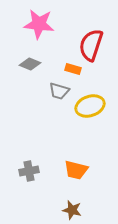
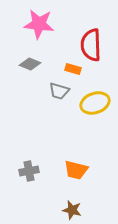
red semicircle: rotated 20 degrees counterclockwise
yellow ellipse: moved 5 px right, 3 px up
